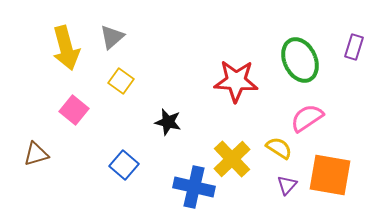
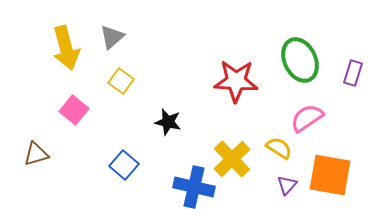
purple rectangle: moved 1 px left, 26 px down
